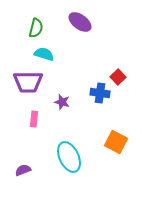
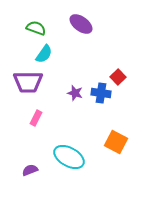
purple ellipse: moved 1 px right, 2 px down
green semicircle: rotated 84 degrees counterclockwise
cyan semicircle: rotated 108 degrees clockwise
blue cross: moved 1 px right
purple star: moved 13 px right, 9 px up
pink rectangle: moved 2 px right, 1 px up; rotated 21 degrees clockwise
cyan ellipse: rotated 36 degrees counterclockwise
purple semicircle: moved 7 px right
